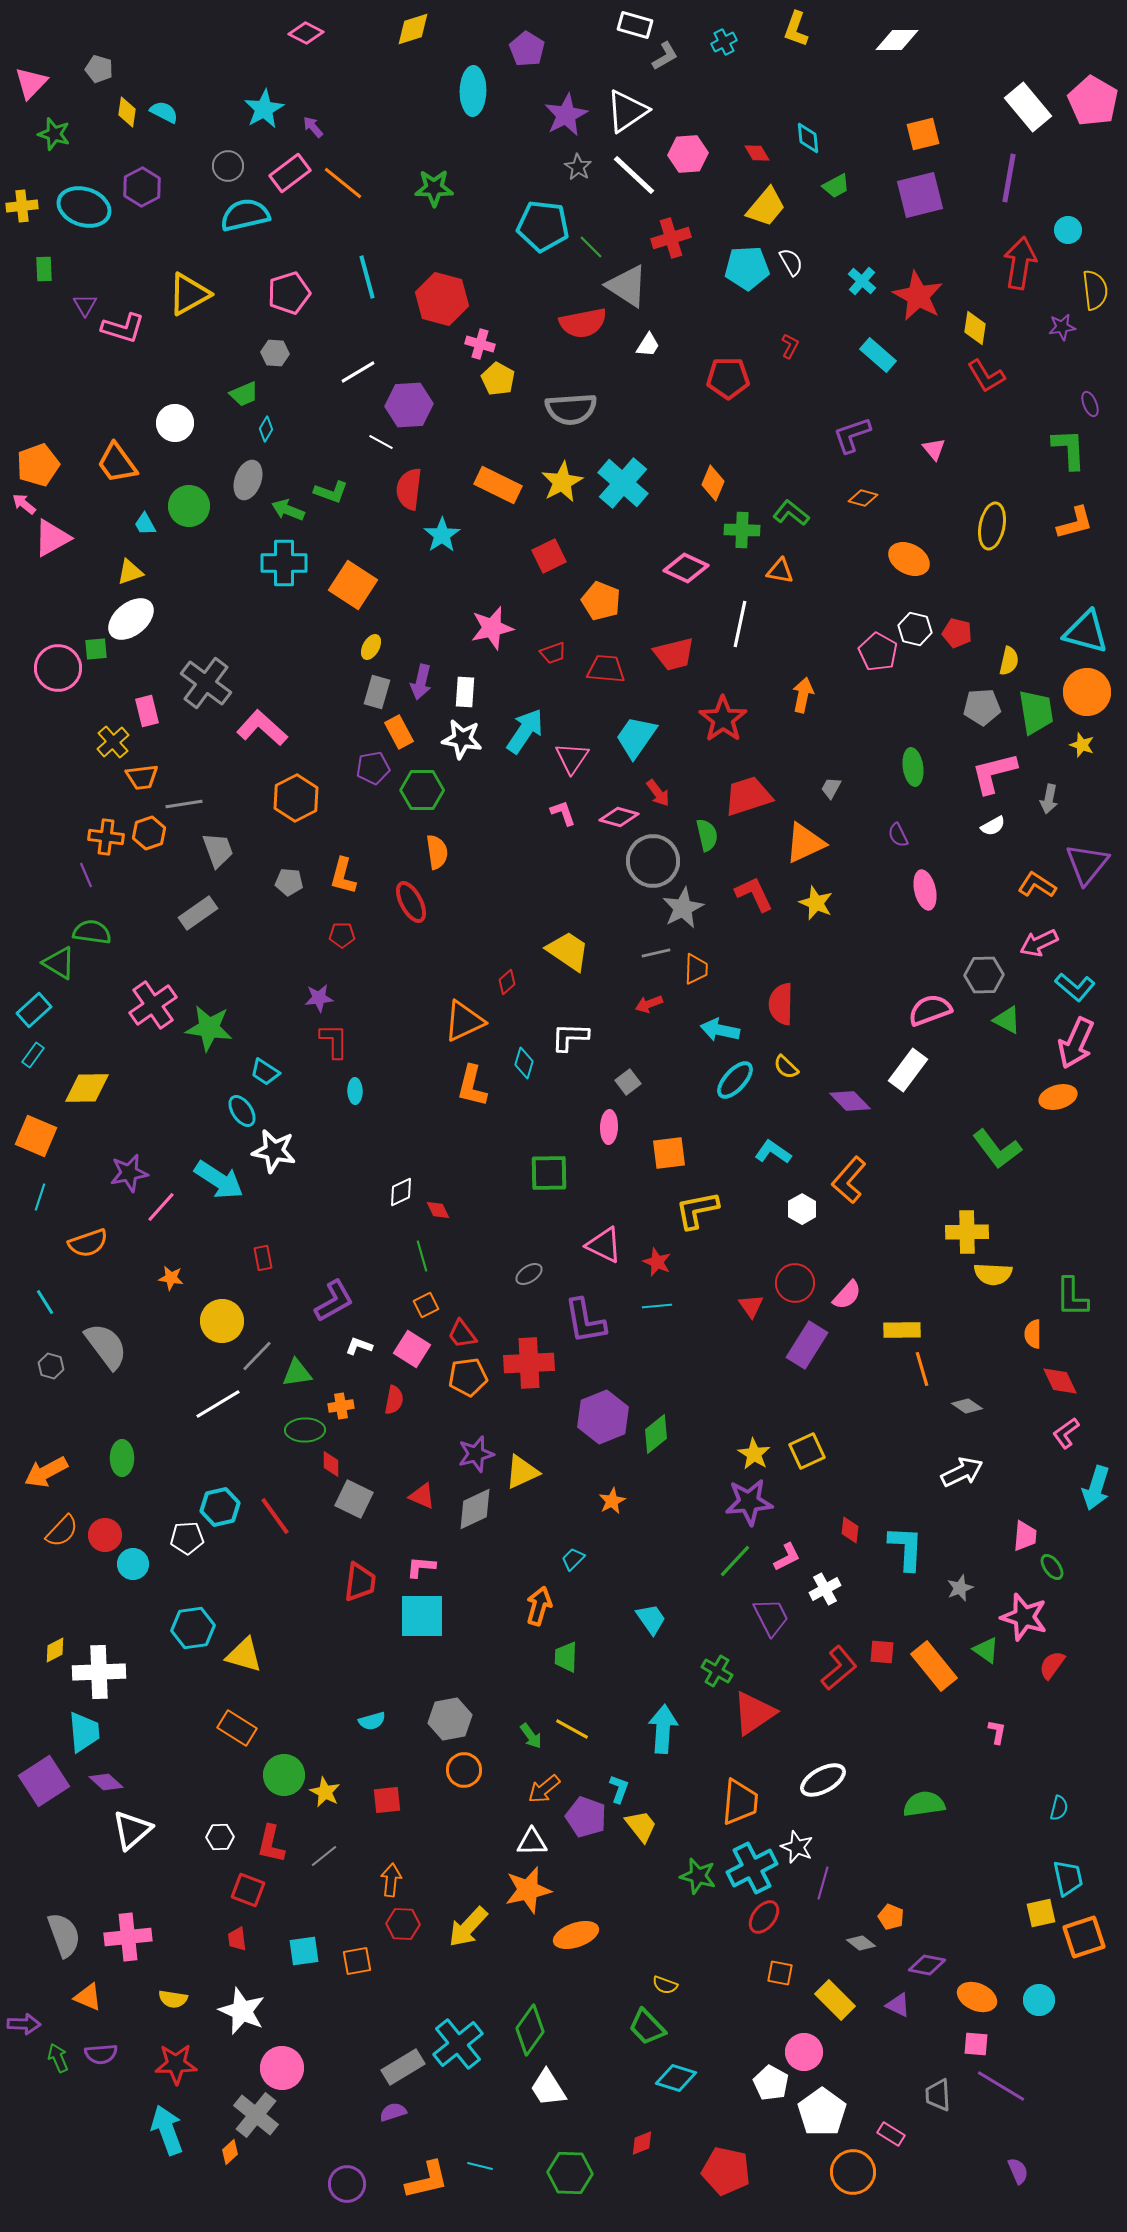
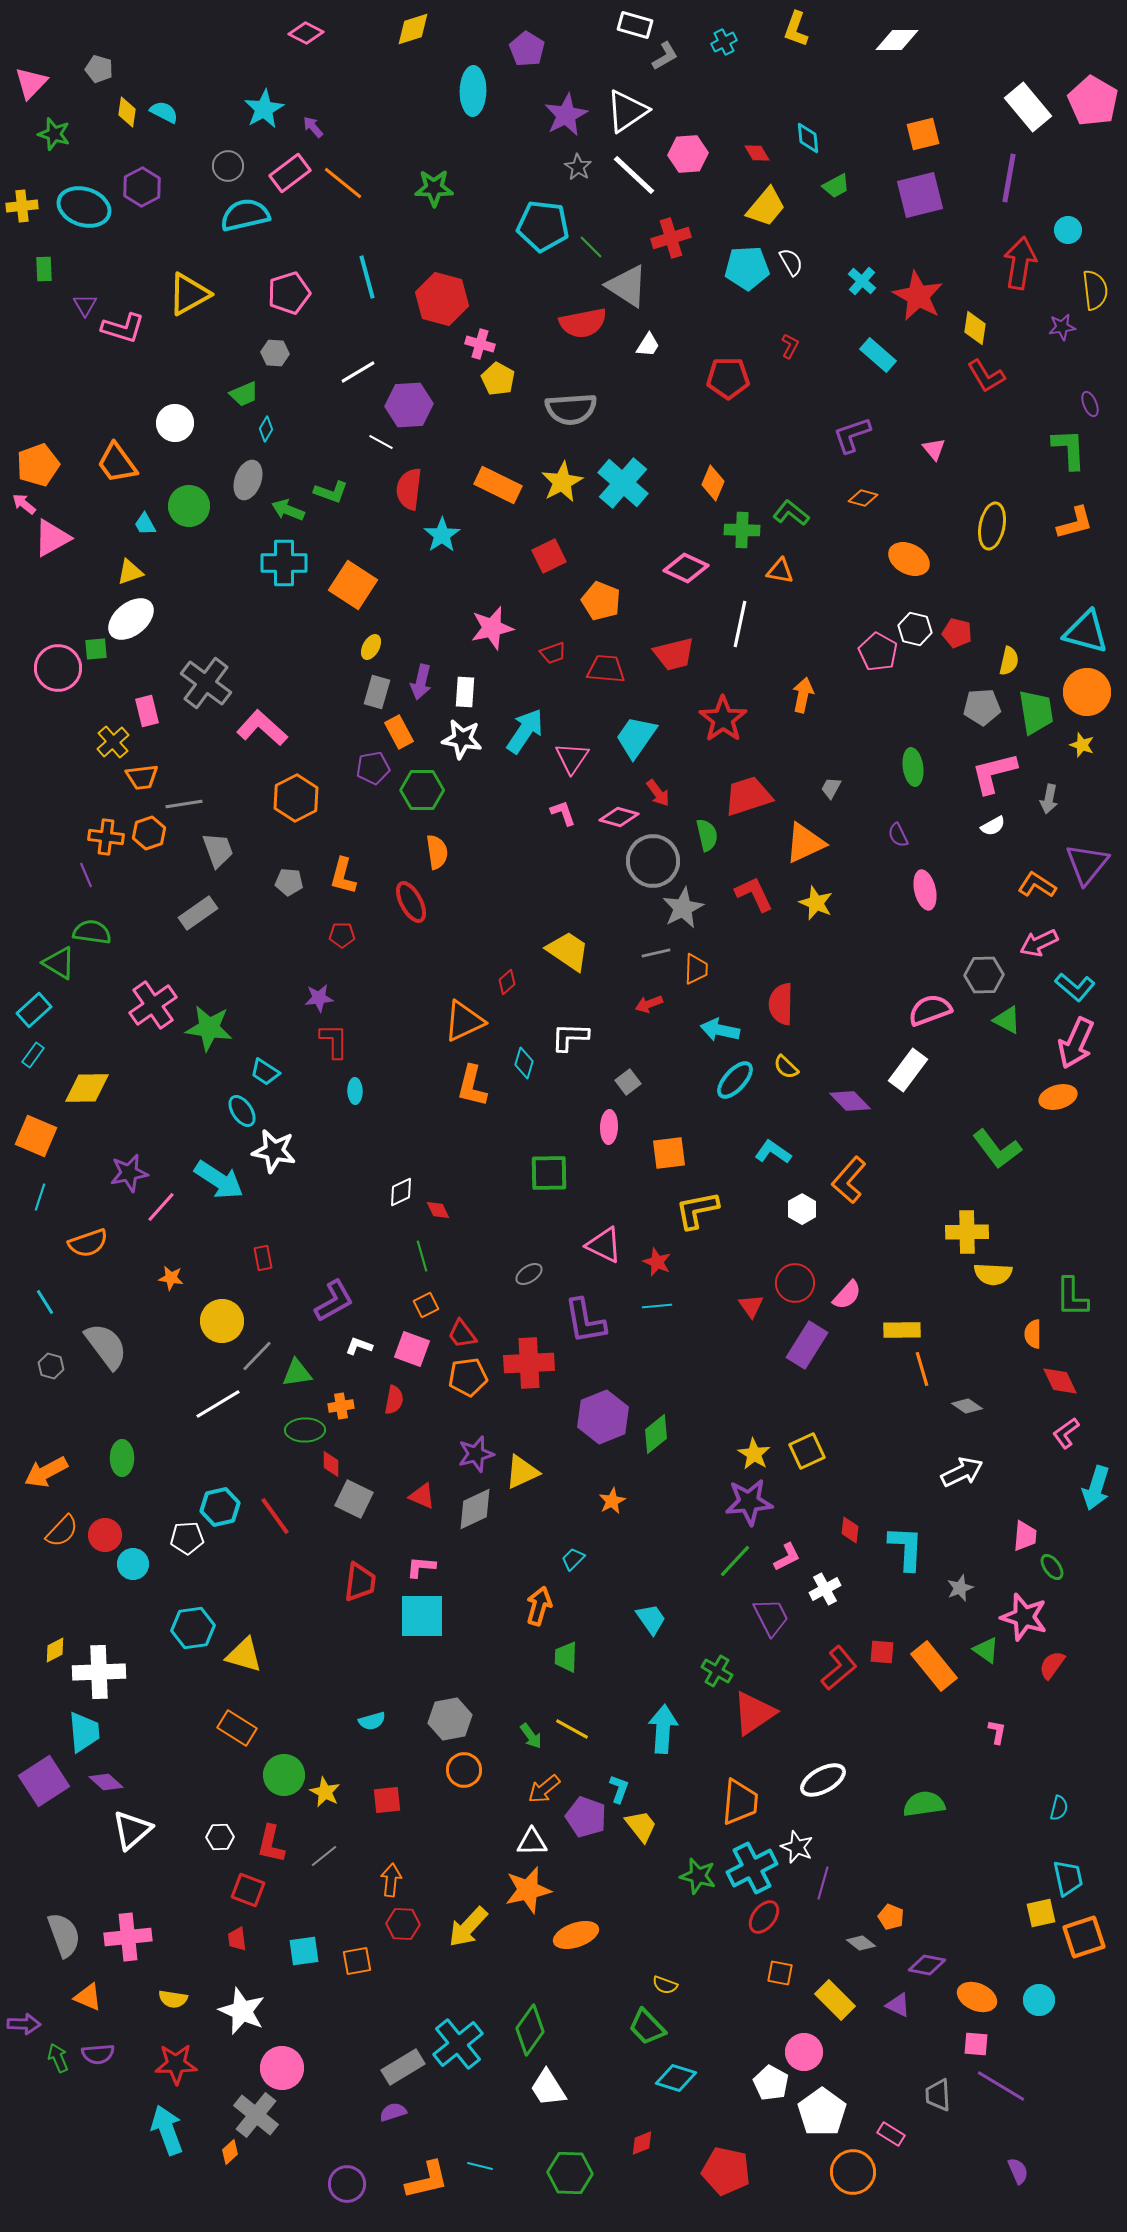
pink square at (412, 1349): rotated 12 degrees counterclockwise
purple semicircle at (101, 2054): moved 3 px left
